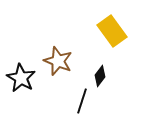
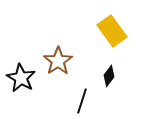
brown star: rotated 16 degrees clockwise
black diamond: moved 9 px right
